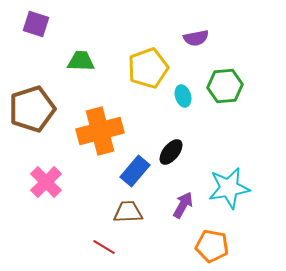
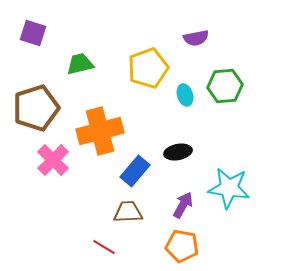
purple square: moved 3 px left, 9 px down
green trapezoid: moved 1 px left, 3 px down; rotated 16 degrees counterclockwise
cyan ellipse: moved 2 px right, 1 px up
brown pentagon: moved 4 px right, 1 px up
black ellipse: moved 7 px right; rotated 40 degrees clockwise
pink cross: moved 7 px right, 22 px up
cyan star: rotated 18 degrees clockwise
orange pentagon: moved 30 px left
